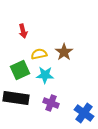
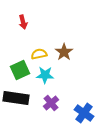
red arrow: moved 9 px up
purple cross: rotated 28 degrees clockwise
